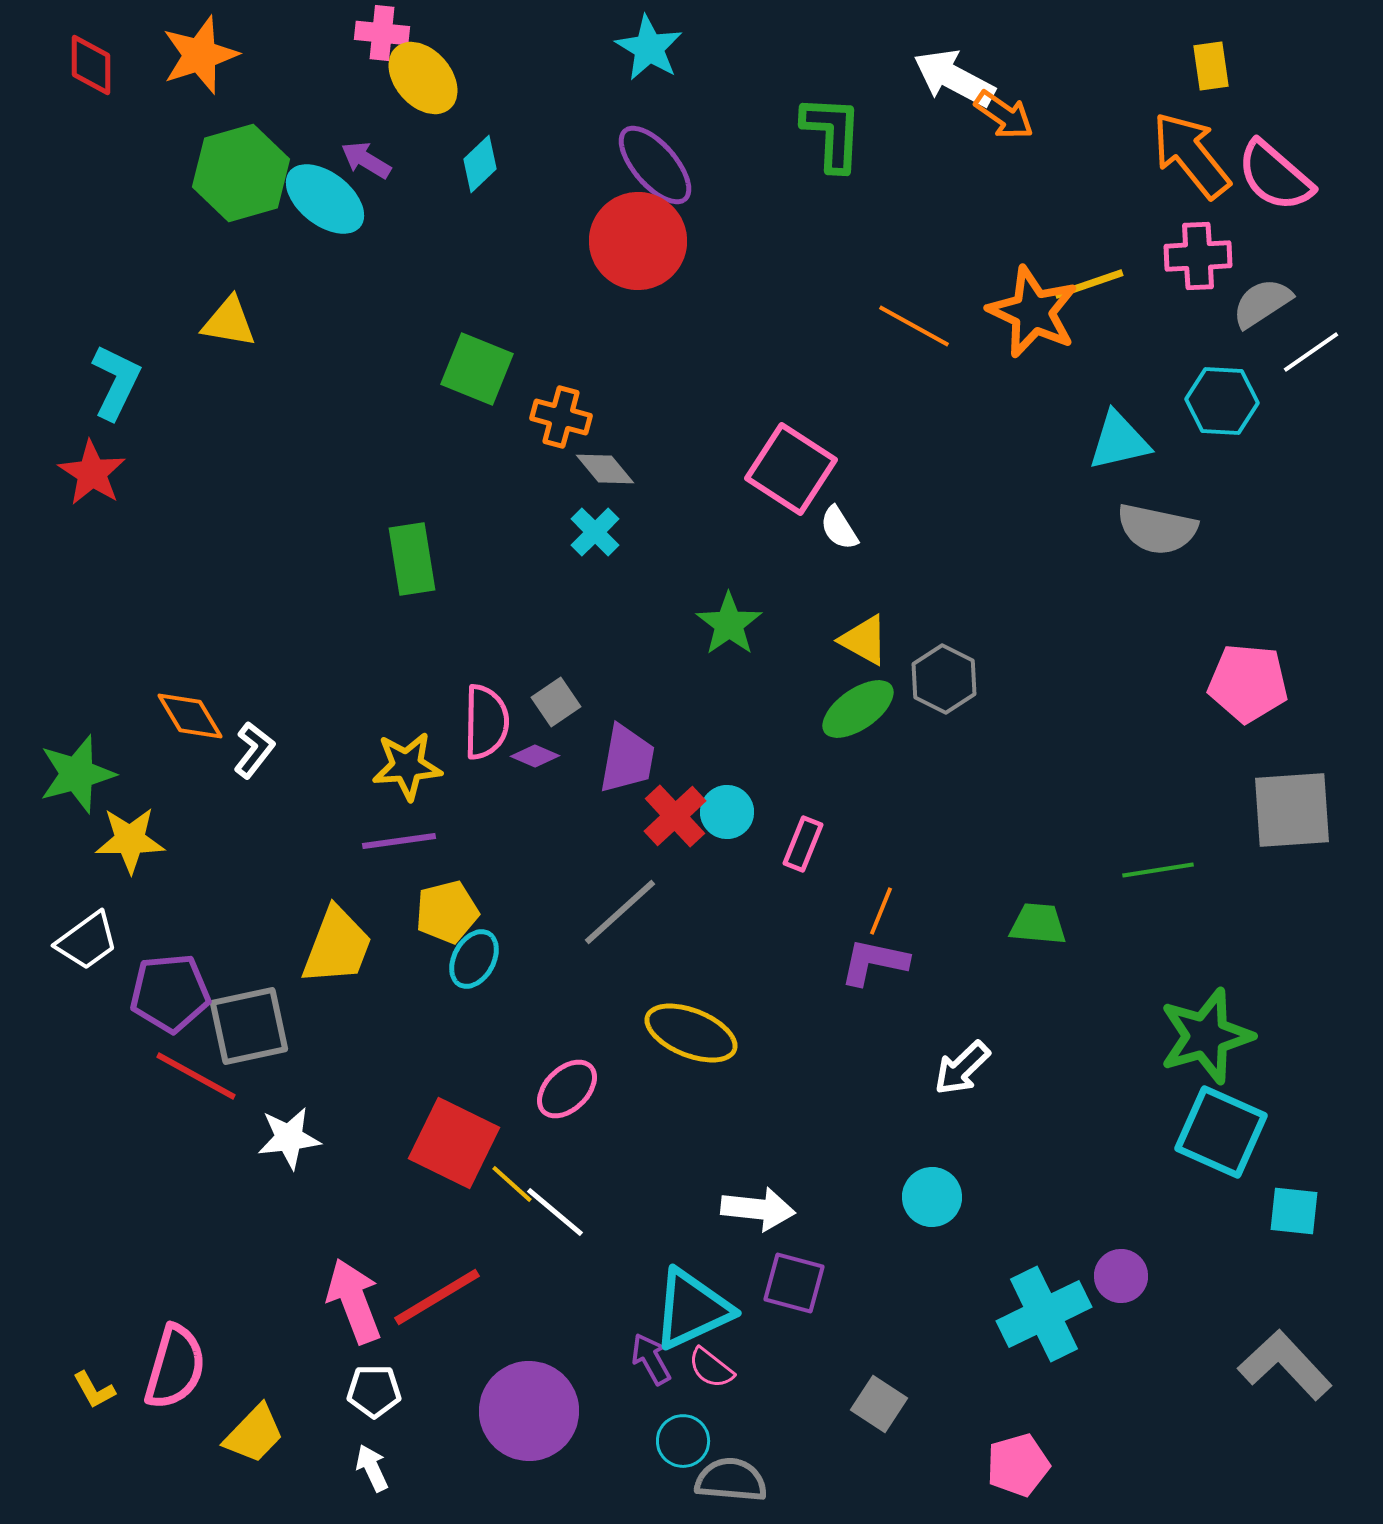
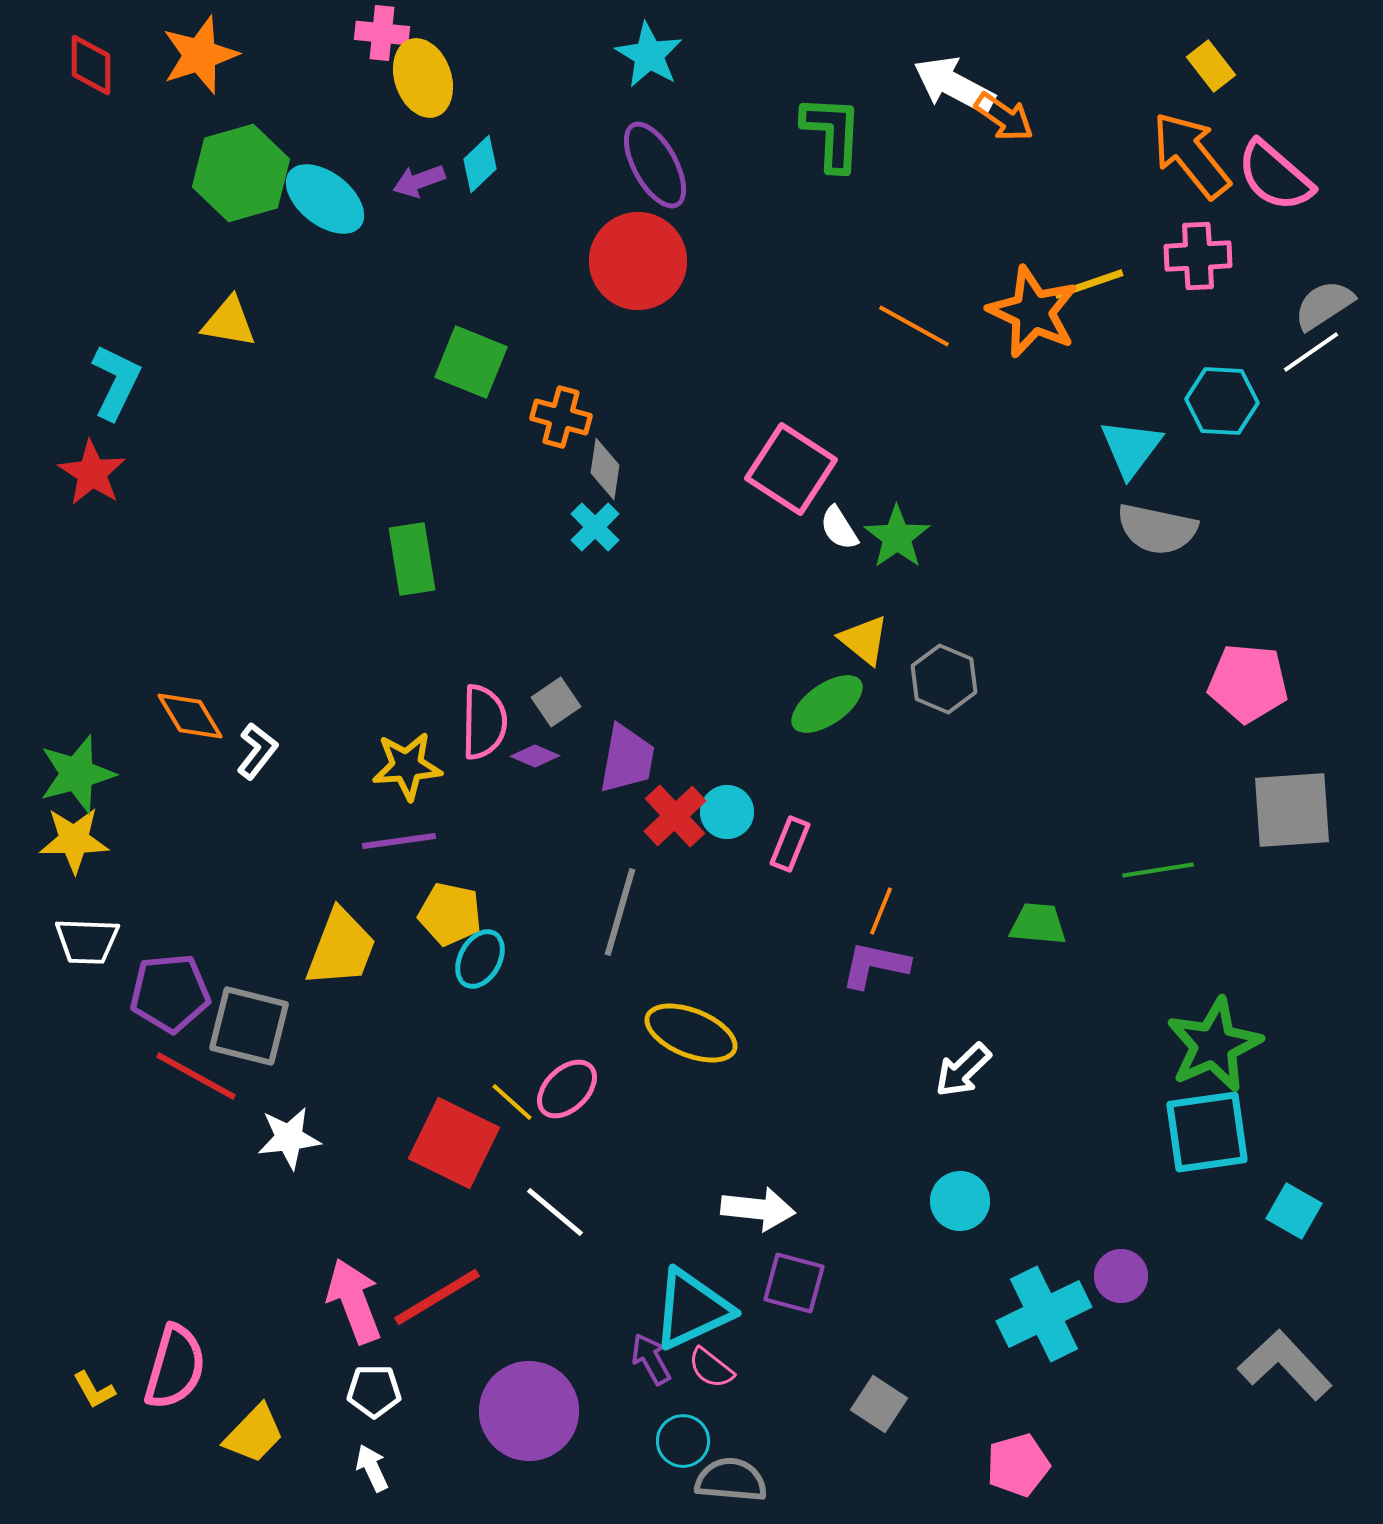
cyan star at (649, 48): moved 7 px down
yellow rectangle at (1211, 66): rotated 30 degrees counterclockwise
yellow ellipse at (423, 78): rotated 22 degrees clockwise
white arrow at (954, 78): moved 7 px down
orange arrow at (1004, 115): moved 2 px down
purple arrow at (366, 160): moved 53 px right, 21 px down; rotated 51 degrees counterclockwise
purple ellipse at (655, 165): rotated 12 degrees clockwise
red circle at (638, 241): moved 20 px down
gray semicircle at (1262, 303): moved 62 px right, 2 px down
green square at (477, 369): moved 6 px left, 7 px up
cyan triangle at (1119, 441): moved 12 px right, 7 px down; rotated 40 degrees counterclockwise
gray diamond at (605, 469): rotated 48 degrees clockwise
cyan cross at (595, 532): moved 5 px up
green star at (729, 624): moved 168 px right, 87 px up
yellow triangle at (864, 640): rotated 10 degrees clockwise
gray hexagon at (944, 679): rotated 4 degrees counterclockwise
green ellipse at (858, 709): moved 31 px left, 5 px up
pink semicircle at (486, 722): moved 2 px left
white L-shape at (254, 750): moved 3 px right, 1 px down
yellow star at (130, 840): moved 56 px left
pink rectangle at (803, 844): moved 13 px left
yellow pentagon at (447, 912): moved 3 px right, 2 px down; rotated 26 degrees clockwise
gray line at (620, 912): rotated 32 degrees counterclockwise
white trapezoid at (87, 941): rotated 38 degrees clockwise
yellow trapezoid at (337, 946): moved 4 px right, 2 px down
cyan ellipse at (474, 959): moved 6 px right
purple L-shape at (874, 962): moved 1 px right, 3 px down
gray square at (249, 1026): rotated 26 degrees clockwise
green star at (1206, 1036): moved 8 px right, 9 px down; rotated 8 degrees counterclockwise
white arrow at (962, 1068): moved 1 px right, 2 px down
cyan square at (1221, 1132): moved 14 px left; rotated 32 degrees counterclockwise
yellow line at (512, 1184): moved 82 px up
cyan circle at (932, 1197): moved 28 px right, 4 px down
cyan square at (1294, 1211): rotated 24 degrees clockwise
